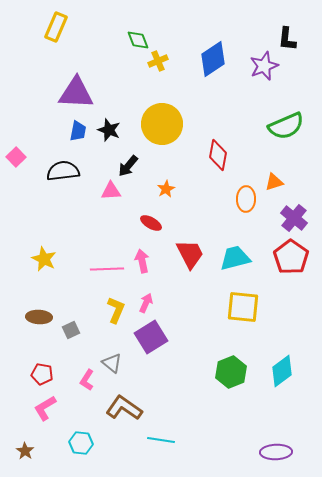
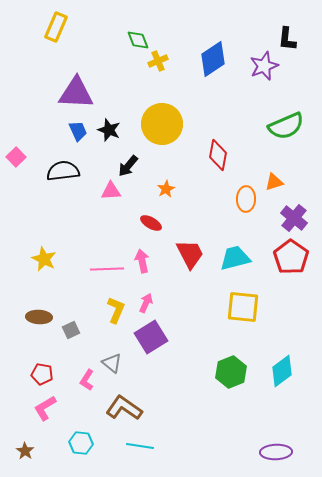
blue trapezoid at (78, 131): rotated 35 degrees counterclockwise
cyan line at (161, 440): moved 21 px left, 6 px down
